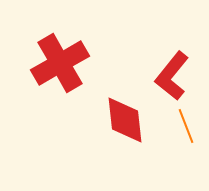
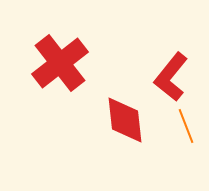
red cross: rotated 8 degrees counterclockwise
red L-shape: moved 1 px left, 1 px down
